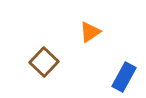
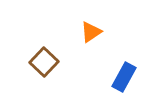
orange triangle: moved 1 px right
